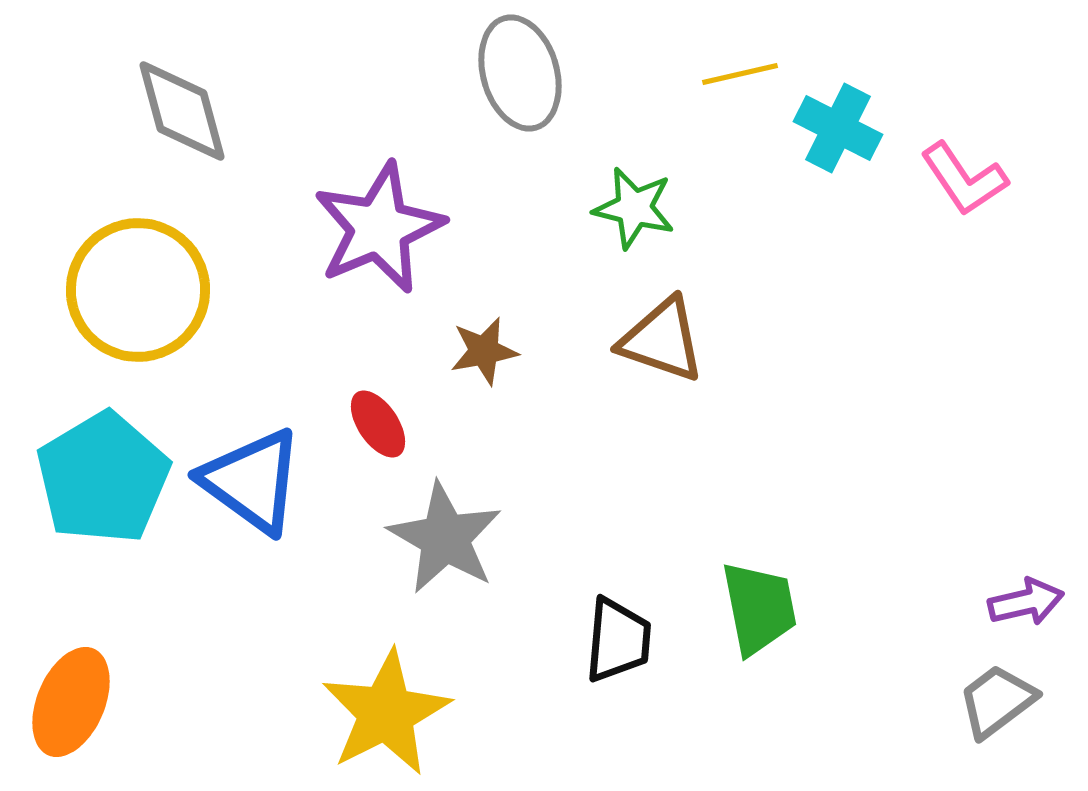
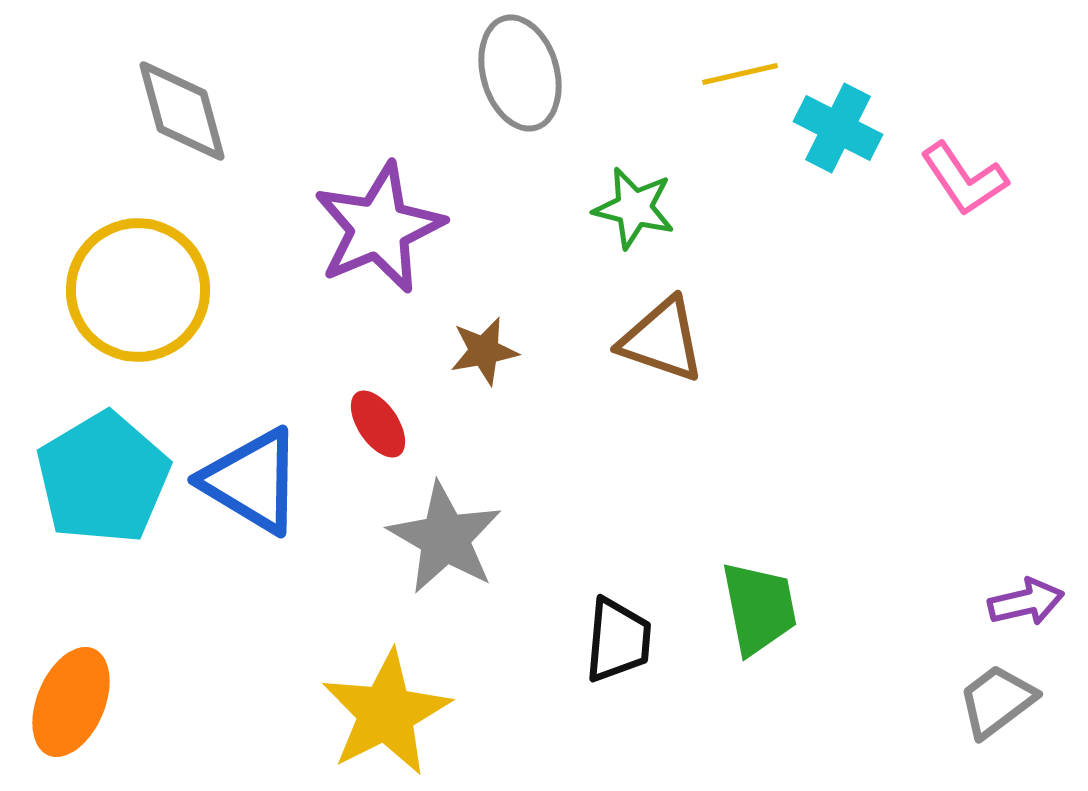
blue triangle: rotated 5 degrees counterclockwise
